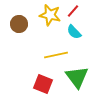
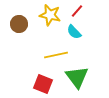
red line: moved 4 px right
